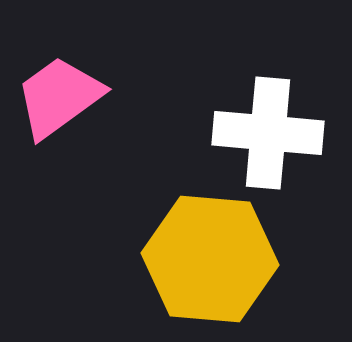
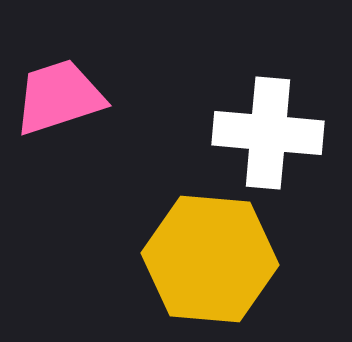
pink trapezoid: rotated 18 degrees clockwise
